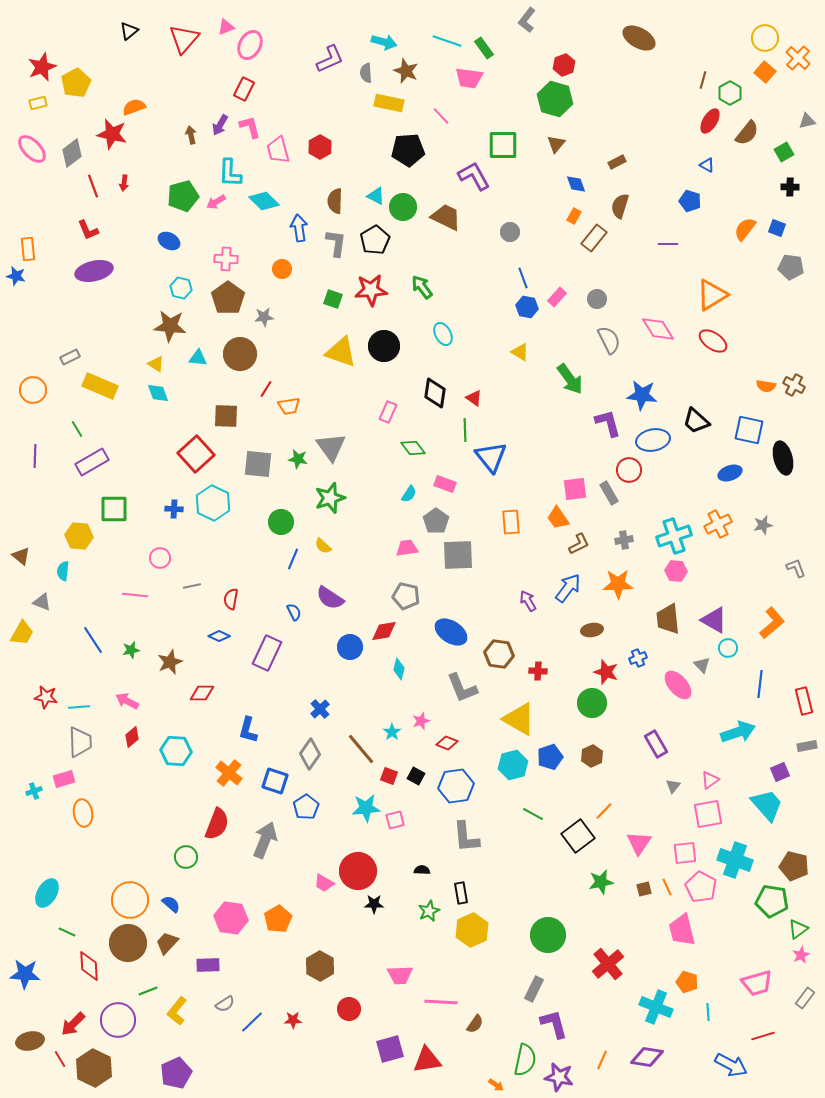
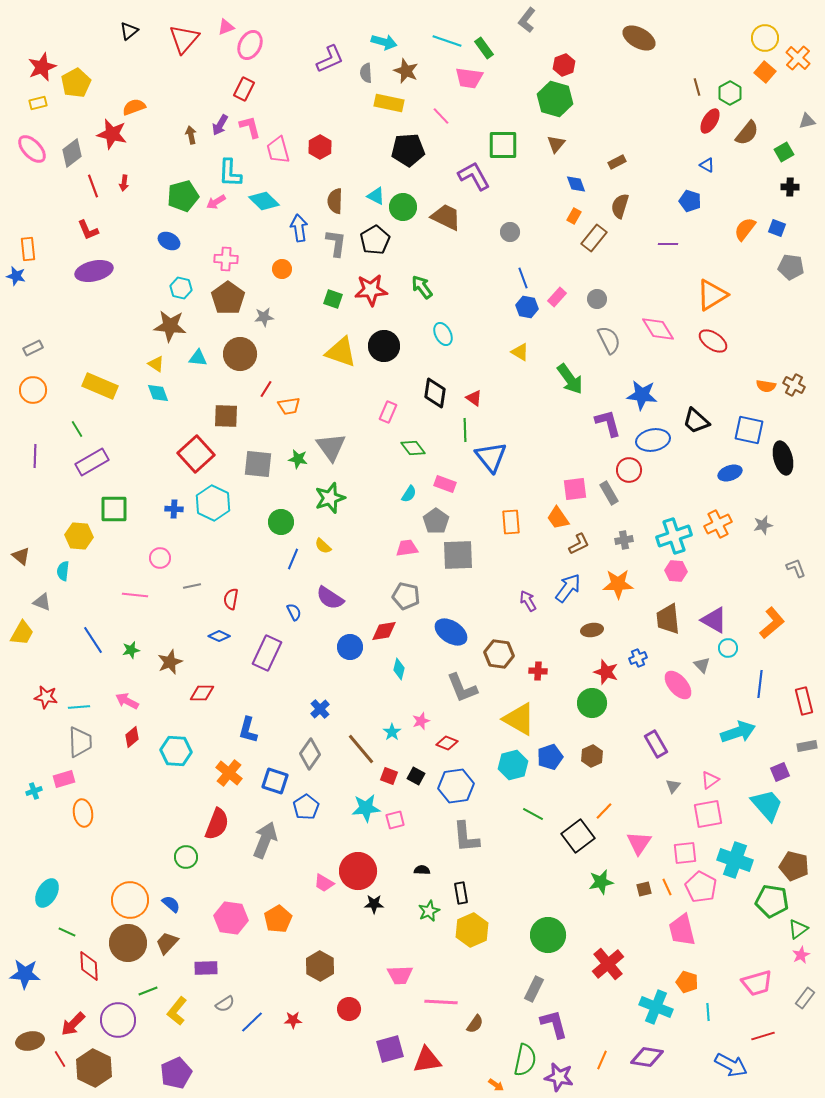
brown line at (703, 80): moved 6 px left, 7 px down; rotated 30 degrees counterclockwise
gray rectangle at (70, 357): moved 37 px left, 9 px up
purple rectangle at (208, 965): moved 2 px left, 3 px down
